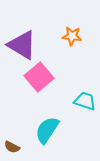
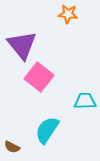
orange star: moved 4 px left, 22 px up
purple triangle: rotated 20 degrees clockwise
pink square: rotated 12 degrees counterclockwise
cyan trapezoid: rotated 20 degrees counterclockwise
